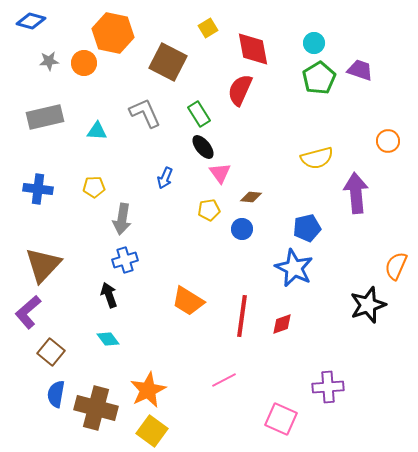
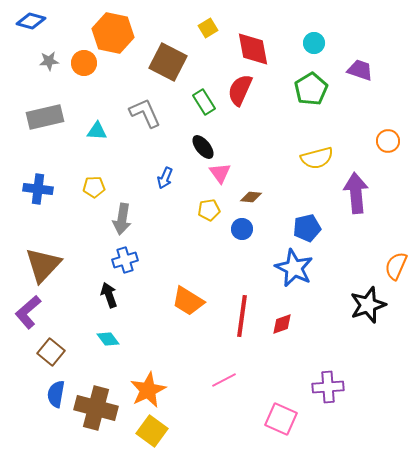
green pentagon at (319, 78): moved 8 px left, 11 px down
green rectangle at (199, 114): moved 5 px right, 12 px up
